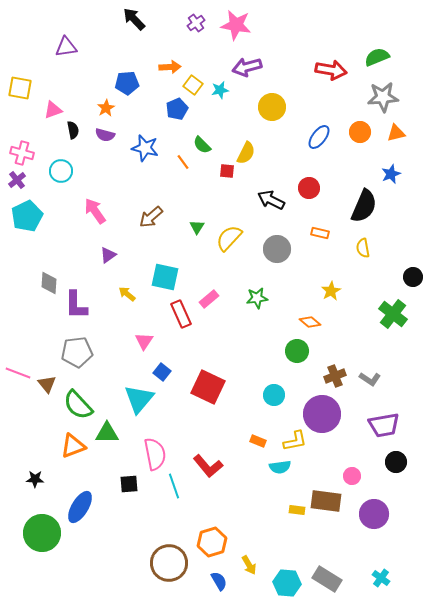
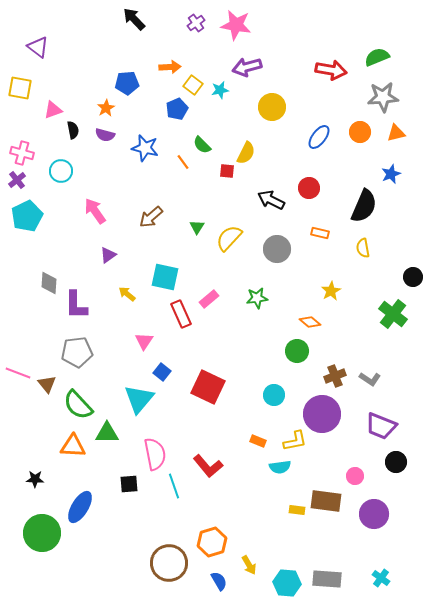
purple triangle at (66, 47): moved 28 px left; rotated 45 degrees clockwise
purple trapezoid at (384, 425): moved 3 px left, 1 px down; rotated 32 degrees clockwise
orange triangle at (73, 446): rotated 24 degrees clockwise
pink circle at (352, 476): moved 3 px right
gray rectangle at (327, 579): rotated 28 degrees counterclockwise
